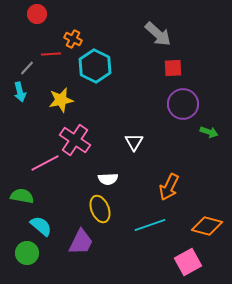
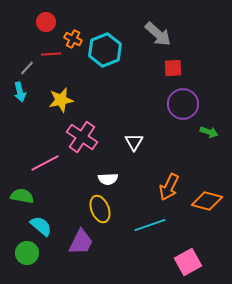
red circle: moved 9 px right, 8 px down
cyan hexagon: moved 10 px right, 16 px up; rotated 12 degrees clockwise
pink cross: moved 7 px right, 3 px up
orange diamond: moved 25 px up
